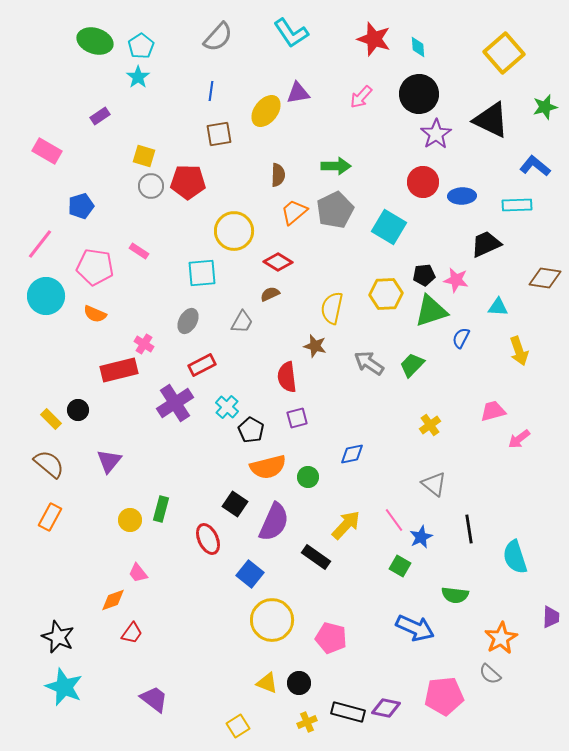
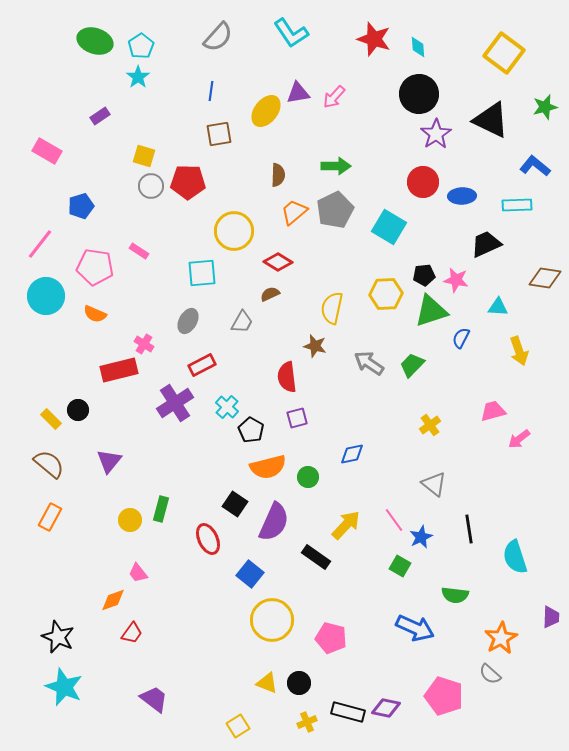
yellow square at (504, 53): rotated 12 degrees counterclockwise
pink arrow at (361, 97): moved 27 px left
pink pentagon at (444, 696): rotated 24 degrees clockwise
